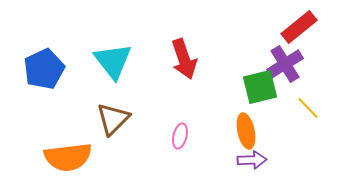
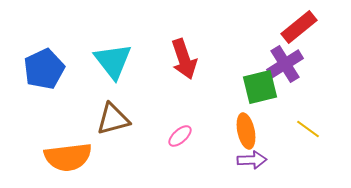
yellow line: moved 21 px down; rotated 10 degrees counterclockwise
brown triangle: rotated 30 degrees clockwise
pink ellipse: rotated 35 degrees clockwise
